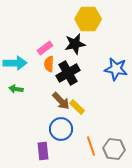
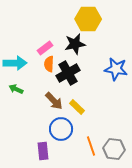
green arrow: rotated 16 degrees clockwise
brown arrow: moved 7 px left
